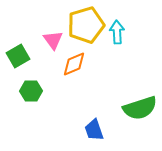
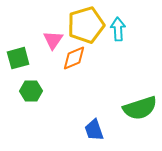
cyan arrow: moved 1 px right, 3 px up
pink triangle: rotated 10 degrees clockwise
green square: moved 2 px down; rotated 15 degrees clockwise
orange diamond: moved 6 px up
